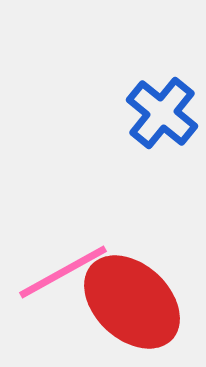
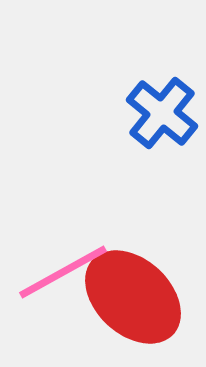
red ellipse: moved 1 px right, 5 px up
